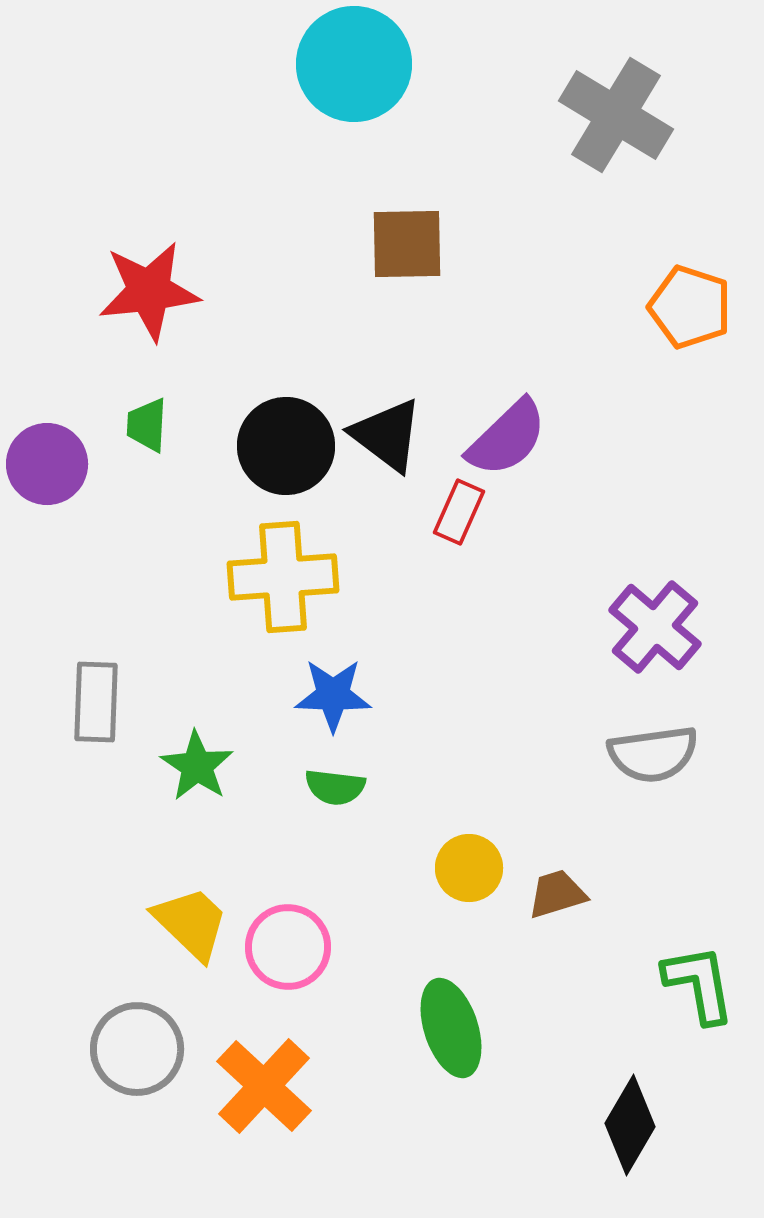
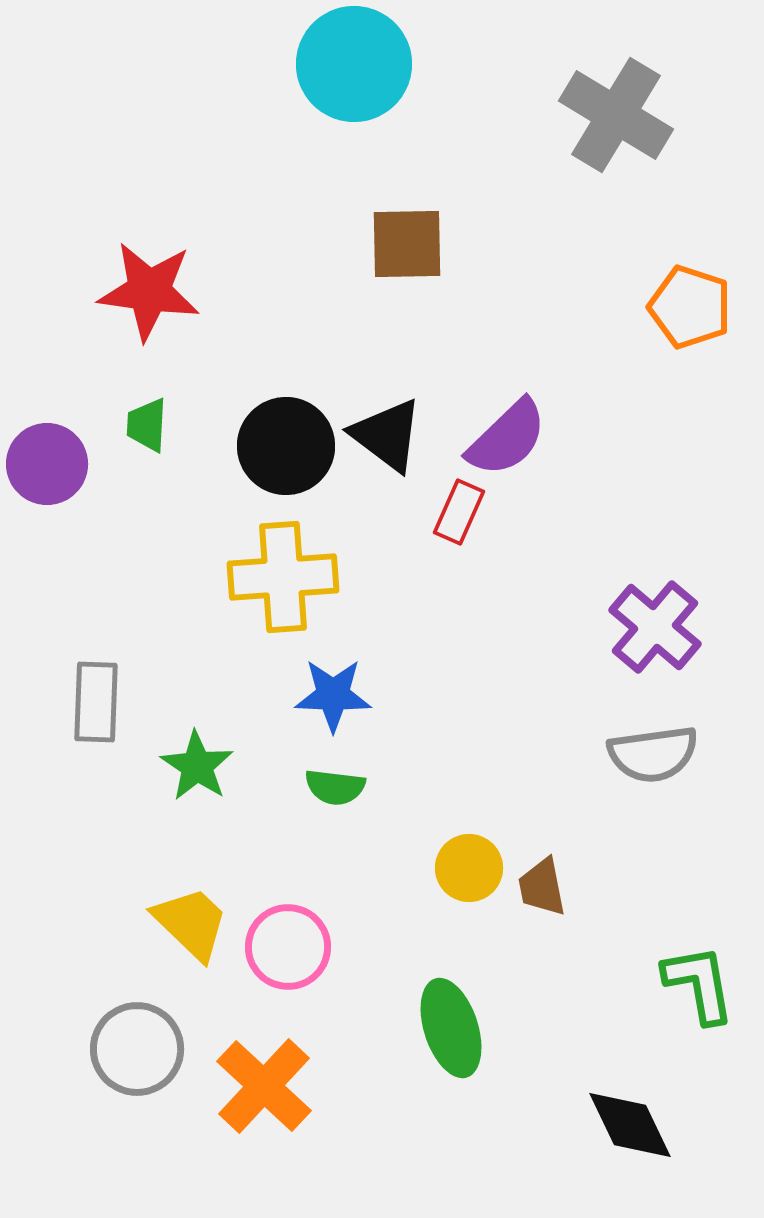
red star: rotated 14 degrees clockwise
brown trapezoid: moved 15 px left, 7 px up; rotated 84 degrees counterclockwise
black diamond: rotated 56 degrees counterclockwise
